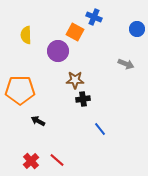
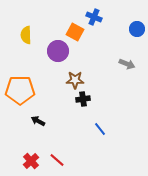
gray arrow: moved 1 px right
